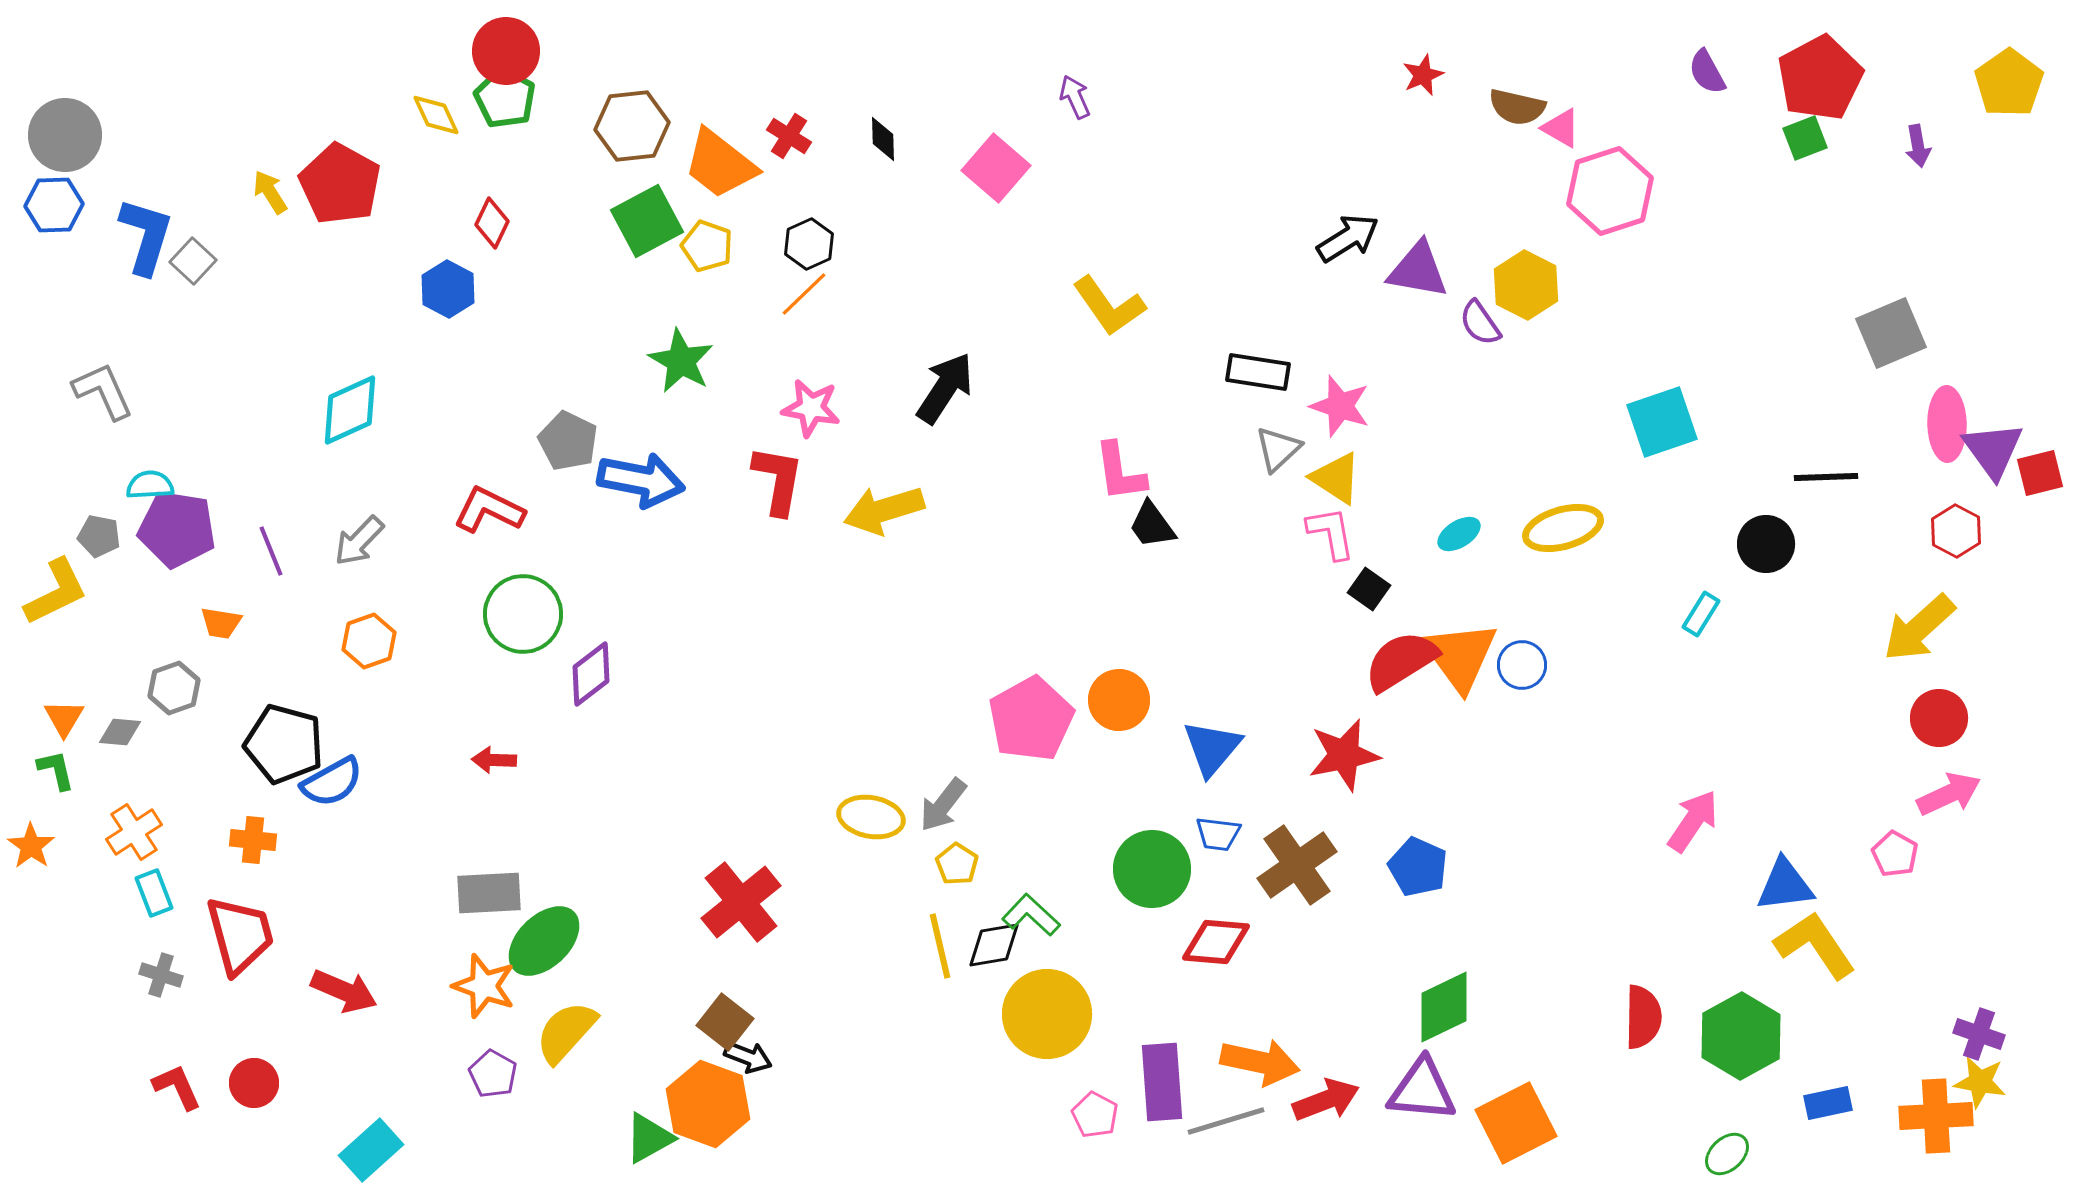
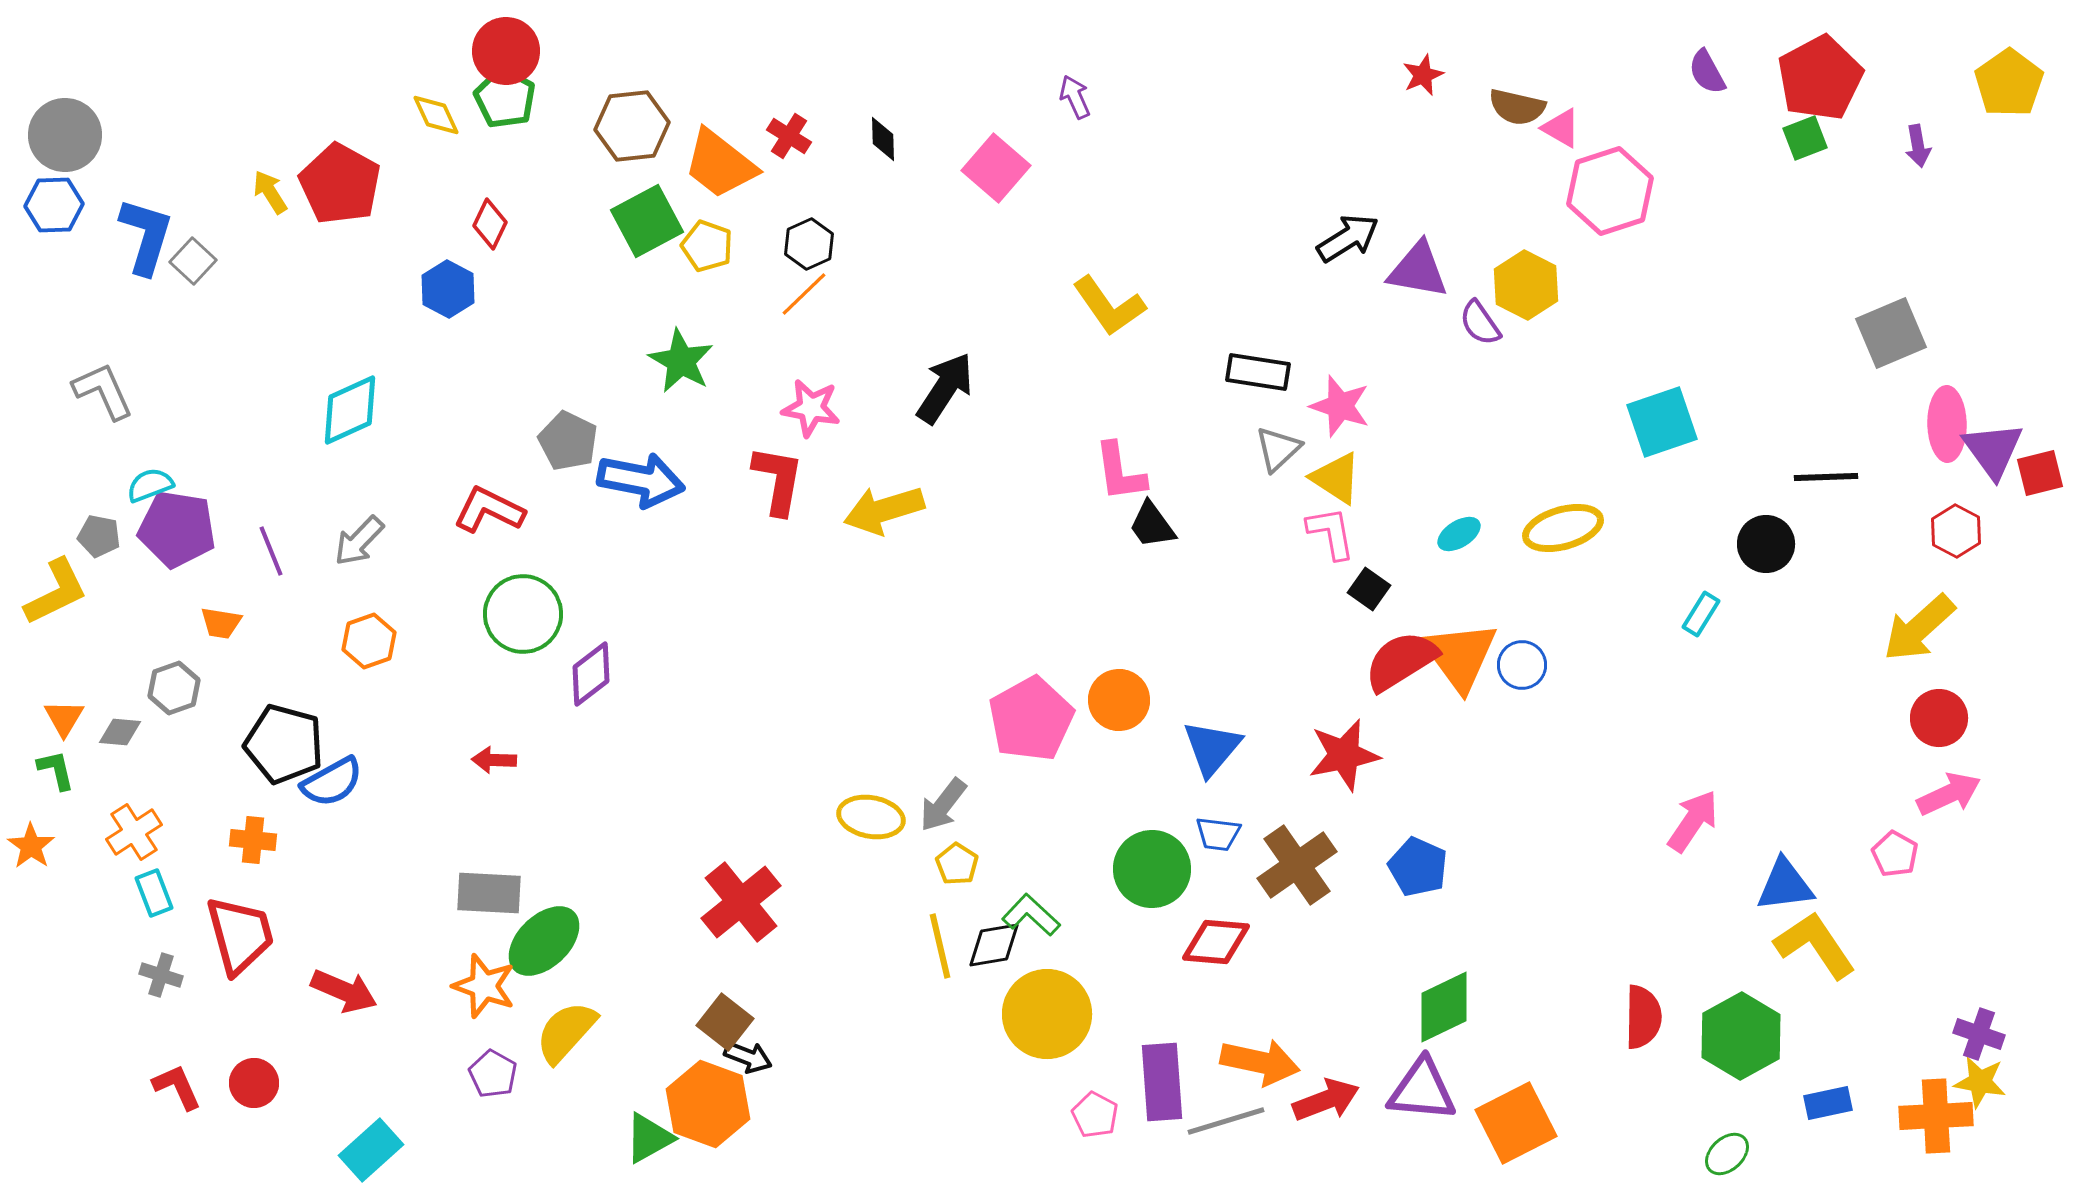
red diamond at (492, 223): moved 2 px left, 1 px down
cyan semicircle at (150, 485): rotated 18 degrees counterclockwise
gray rectangle at (489, 893): rotated 6 degrees clockwise
